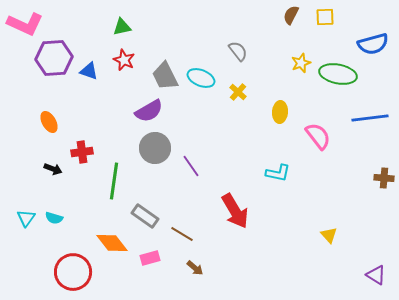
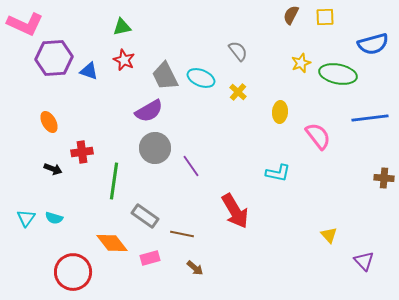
brown line: rotated 20 degrees counterclockwise
purple triangle: moved 12 px left, 14 px up; rotated 15 degrees clockwise
